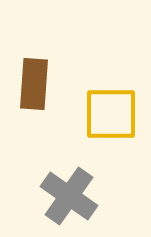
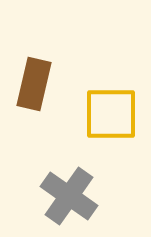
brown rectangle: rotated 9 degrees clockwise
